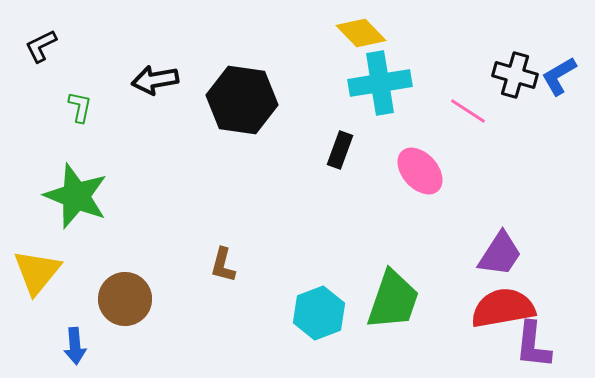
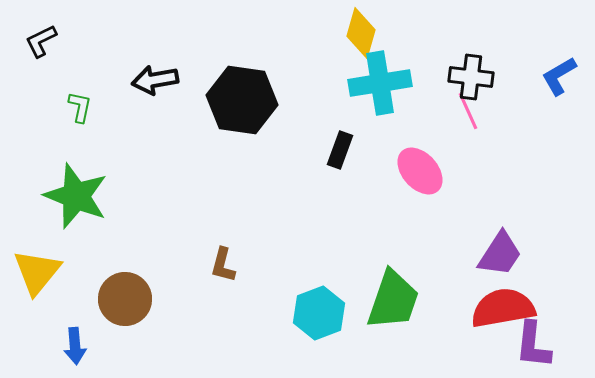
yellow diamond: rotated 60 degrees clockwise
black L-shape: moved 5 px up
black cross: moved 44 px left, 2 px down; rotated 9 degrees counterclockwise
pink line: rotated 33 degrees clockwise
